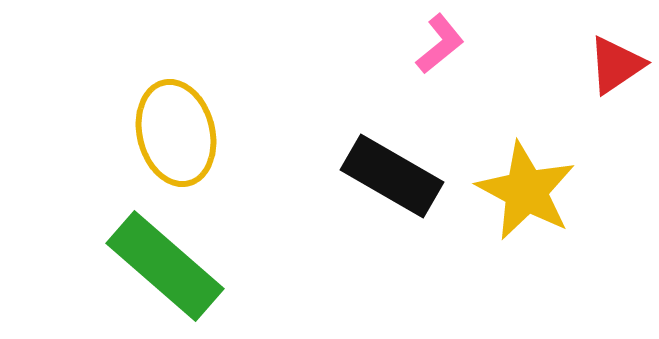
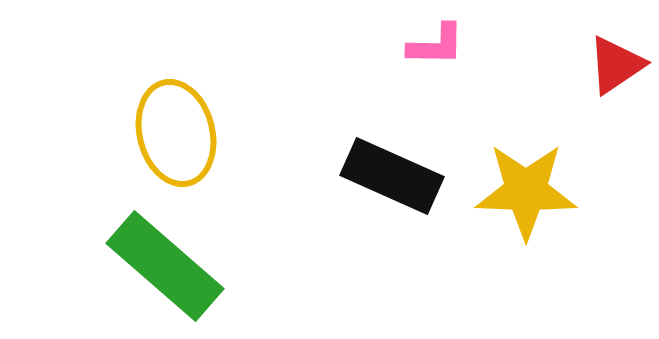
pink L-shape: moved 4 px left, 1 px down; rotated 40 degrees clockwise
black rectangle: rotated 6 degrees counterclockwise
yellow star: rotated 26 degrees counterclockwise
